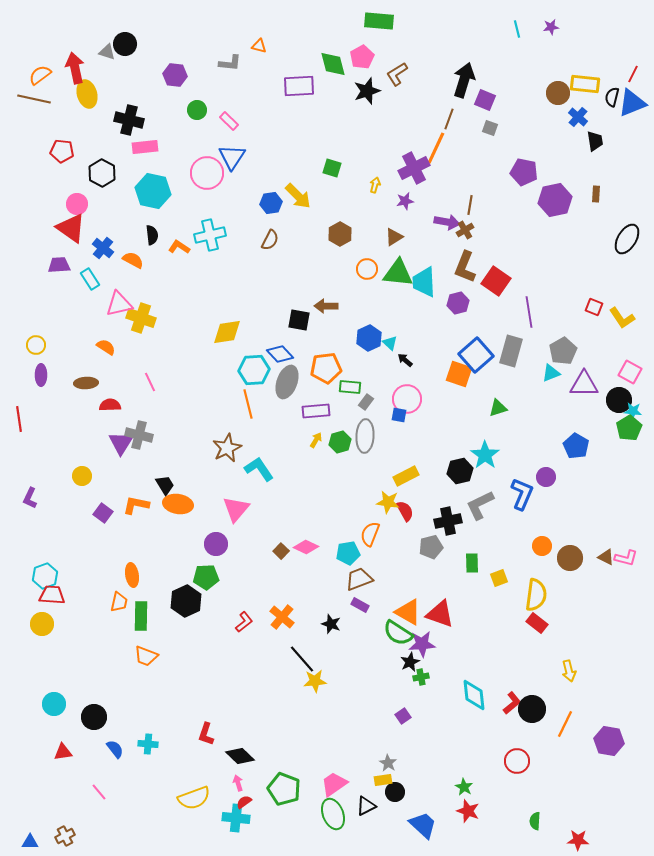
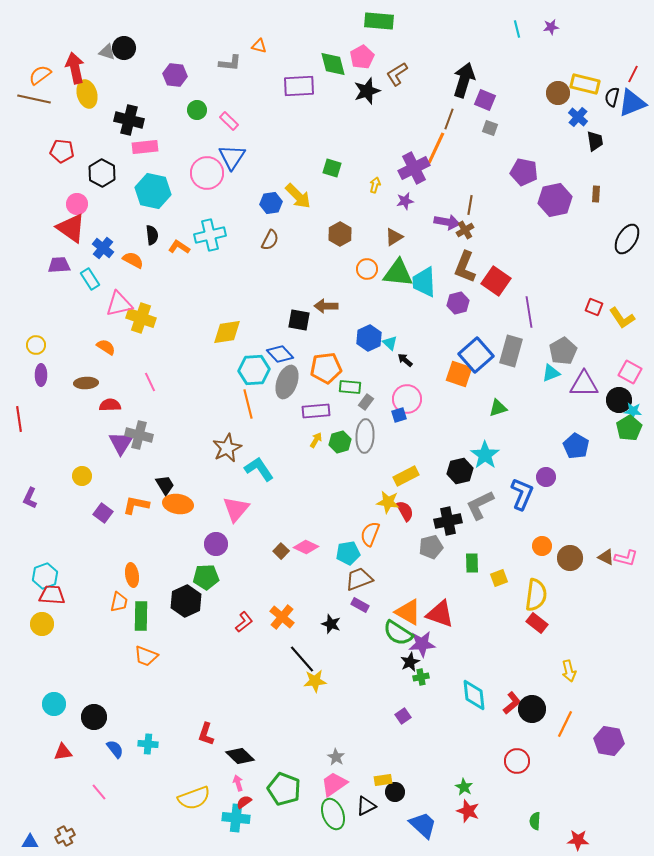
black circle at (125, 44): moved 1 px left, 4 px down
yellow rectangle at (585, 84): rotated 8 degrees clockwise
blue square at (399, 415): rotated 28 degrees counterclockwise
gray star at (388, 763): moved 52 px left, 6 px up
